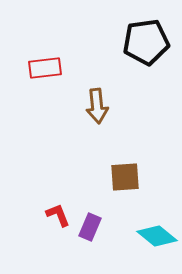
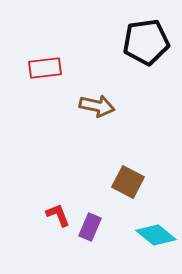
brown arrow: rotated 72 degrees counterclockwise
brown square: moved 3 px right, 5 px down; rotated 32 degrees clockwise
cyan diamond: moved 1 px left, 1 px up
